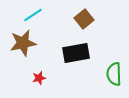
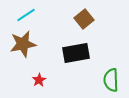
cyan line: moved 7 px left
brown star: moved 1 px down
green semicircle: moved 3 px left, 6 px down
red star: moved 2 px down; rotated 16 degrees counterclockwise
